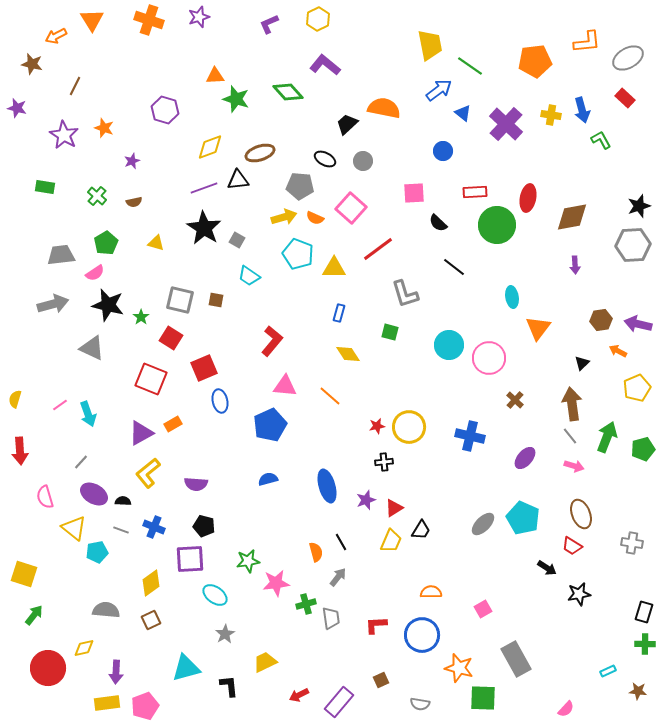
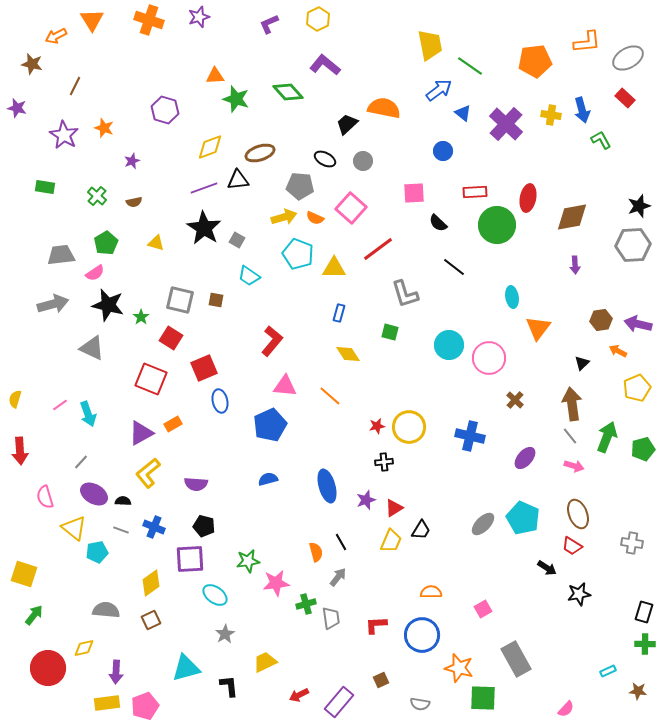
brown ellipse at (581, 514): moved 3 px left
